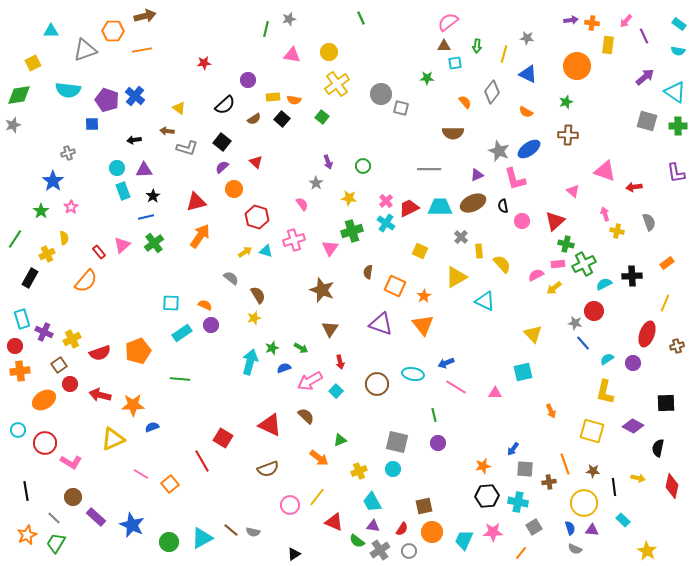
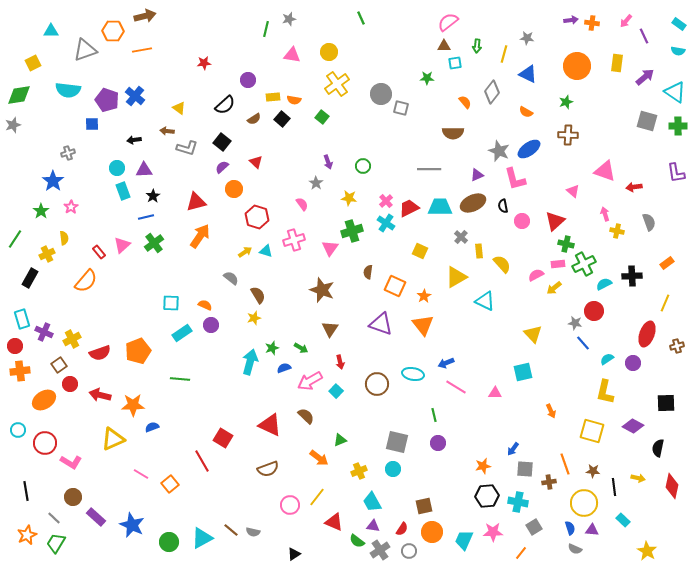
yellow rectangle at (608, 45): moved 9 px right, 18 px down
